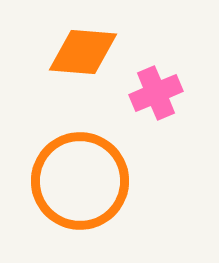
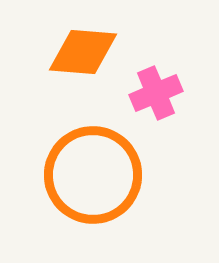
orange circle: moved 13 px right, 6 px up
